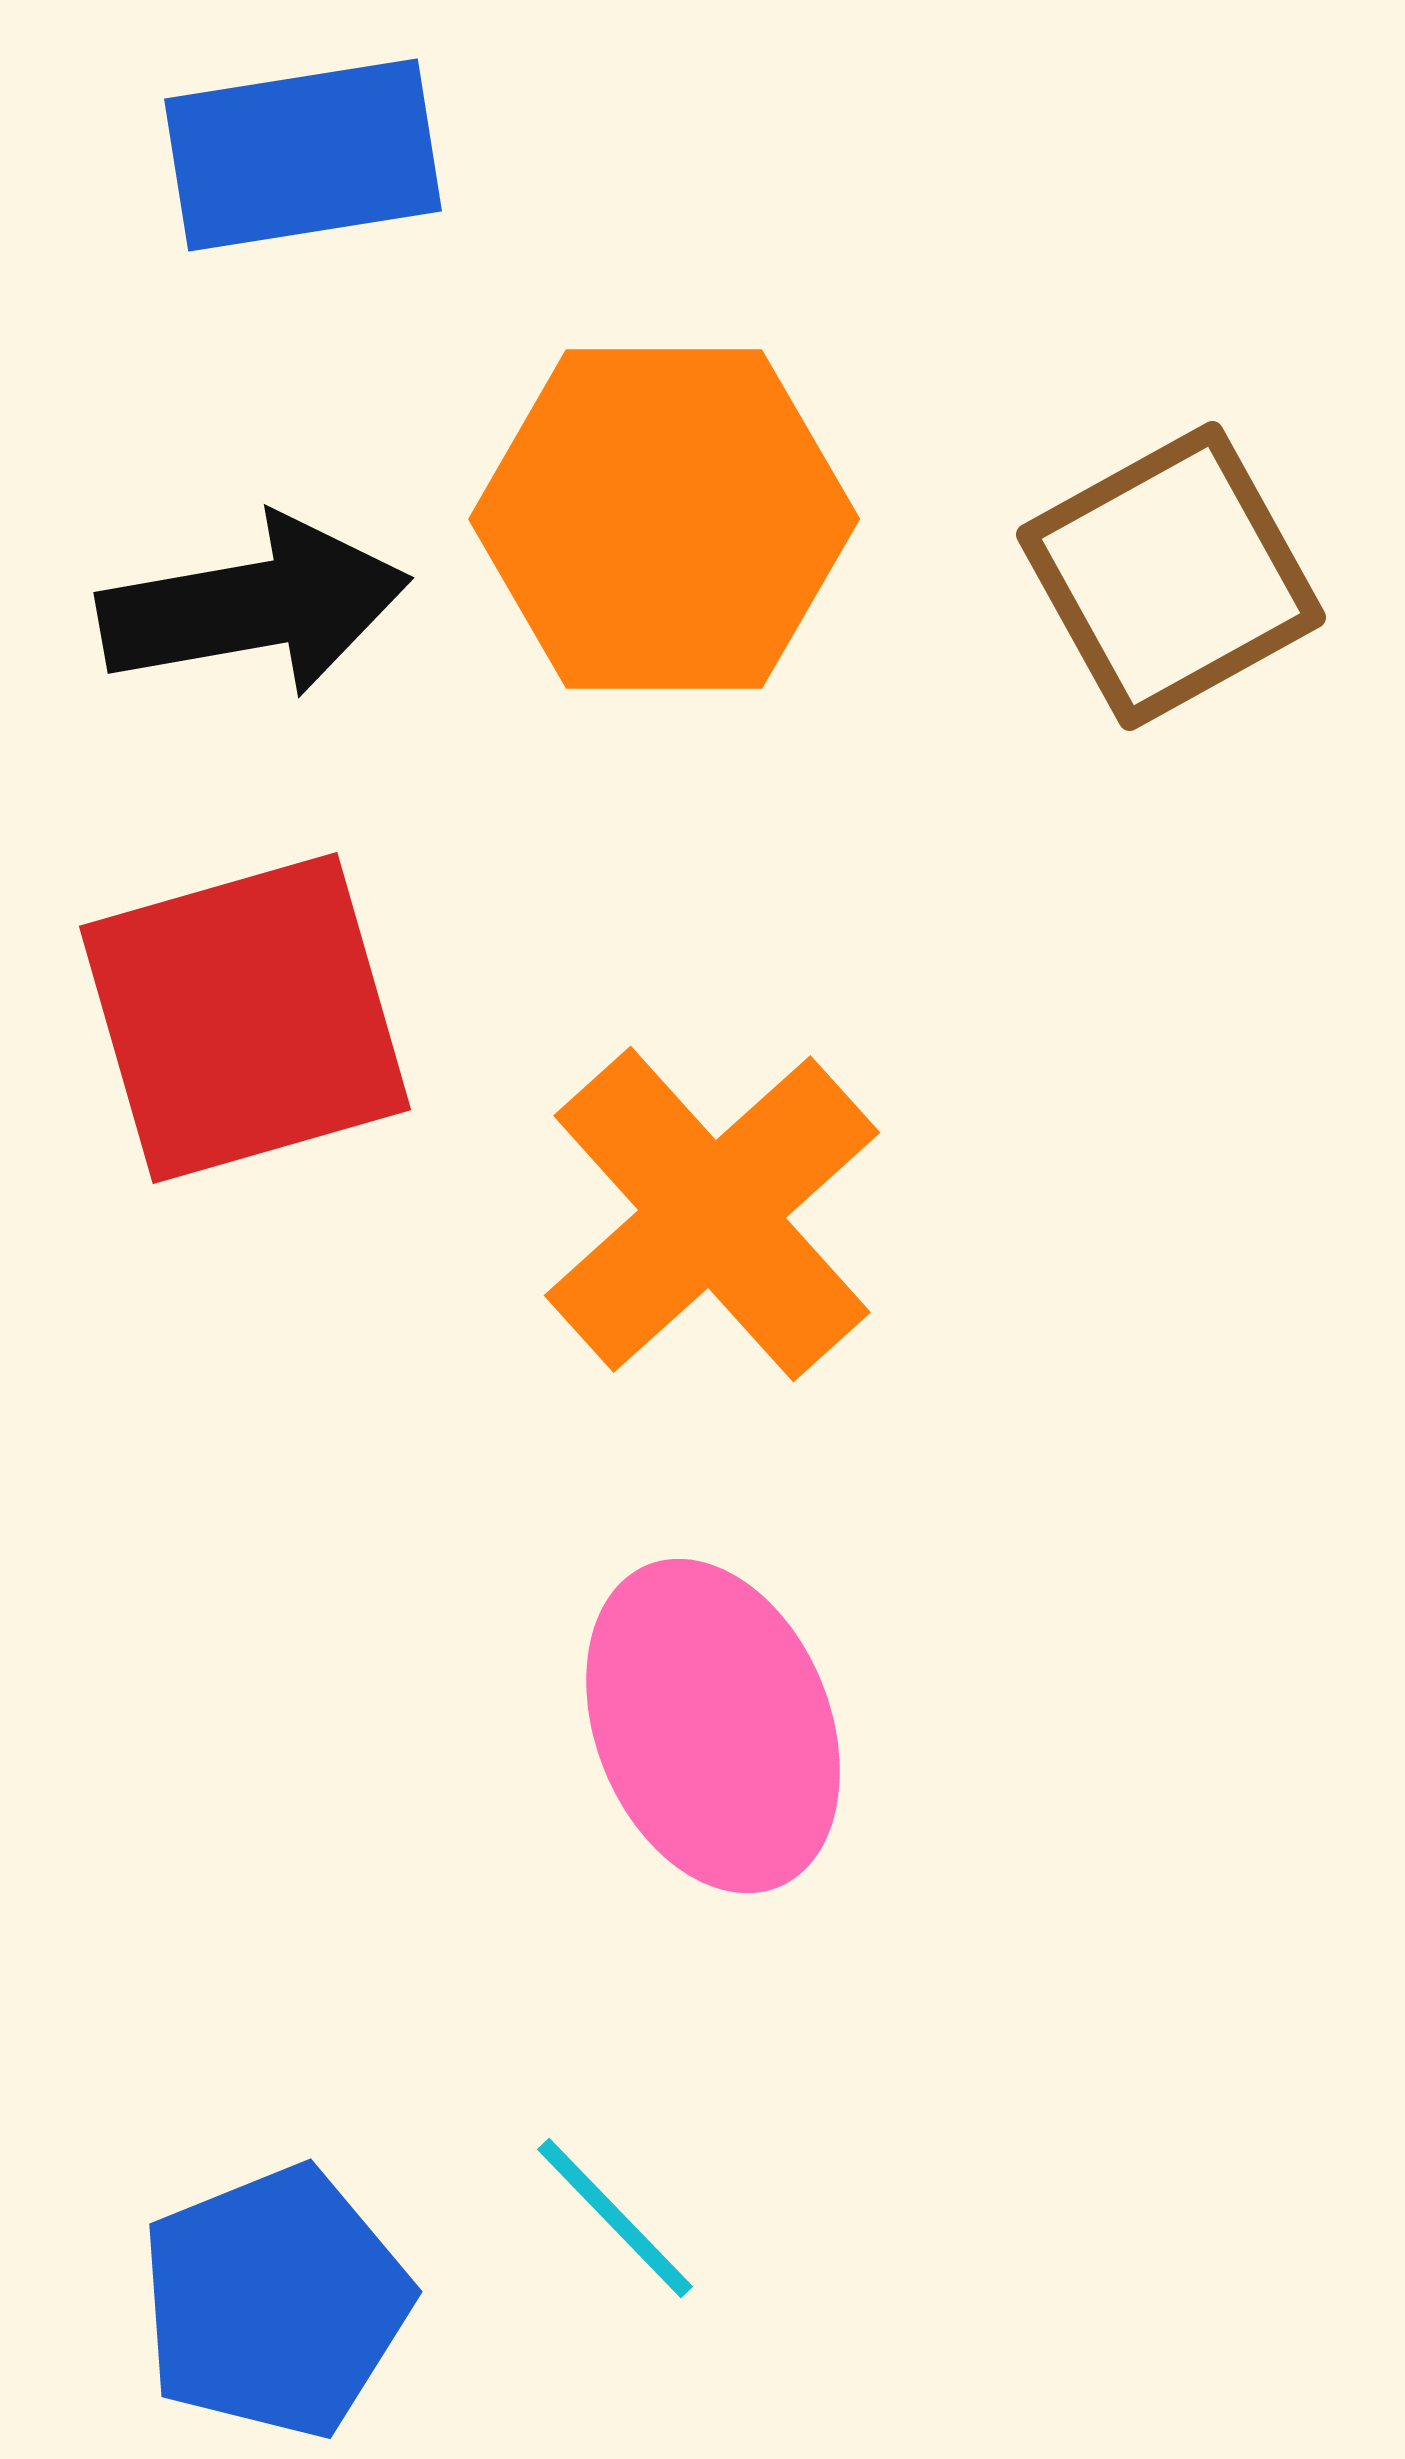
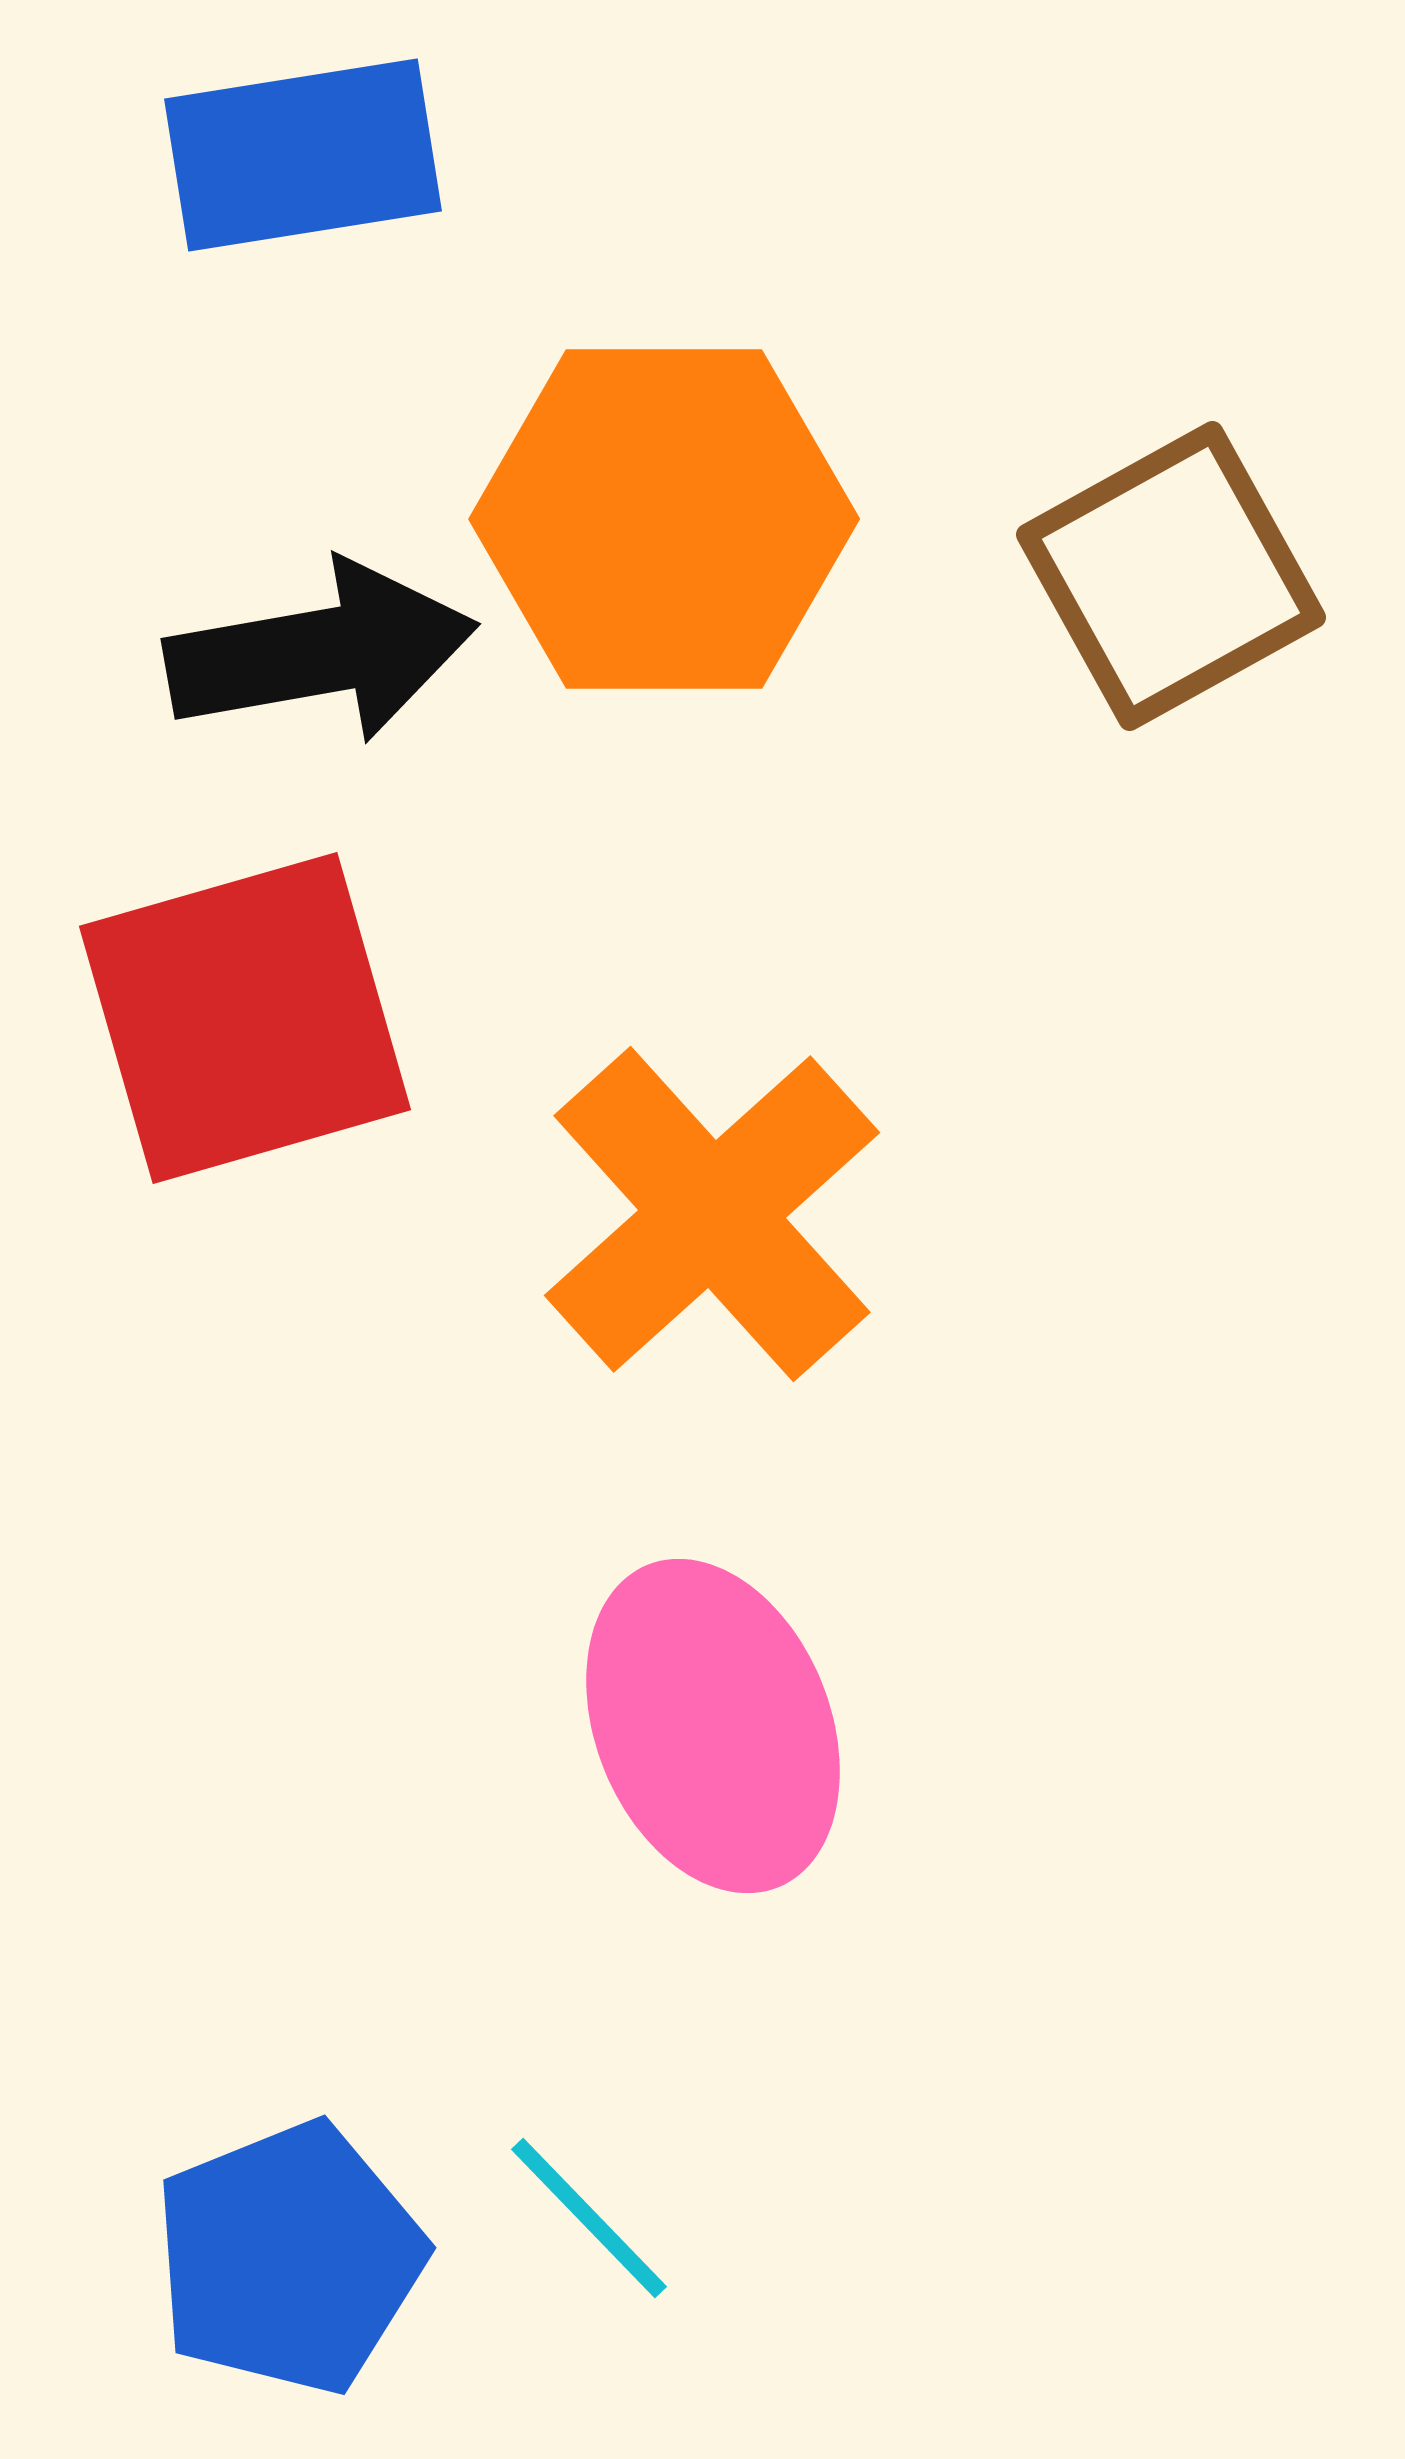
black arrow: moved 67 px right, 46 px down
cyan line: moved 26 px left
blue pentagon: moved 14 px right, 44 px up
